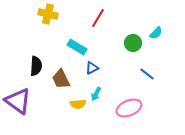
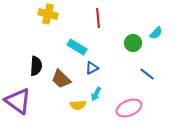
red line: rotated 36 degrees counterclockwise
brown trapezoid: rotated 20 degrees counterclockwise
yellow semicircle: moved 1 px down
